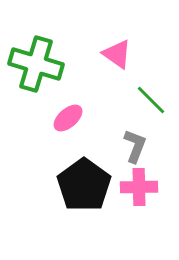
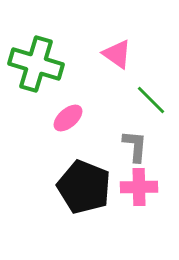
gray L-shape: rotated 16 degrees counterclockwise
black pentagon: moved 2 px down; rotated 14 degrees counterclockwise
